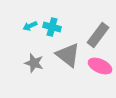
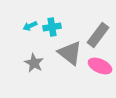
cyan cross: rotated 24 degrees counterclockwise
gray triangle: moved 2 px right, 2 px up
gray star: rotated 12 degrees clockwise
